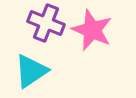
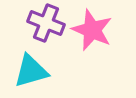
cyan triangle: rotated 18 degrees clockwise
